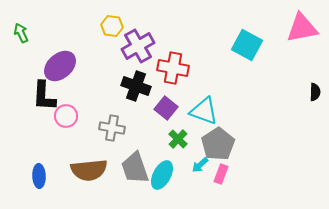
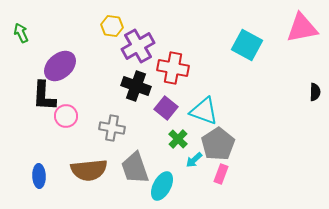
cyan arrow: moved 6 px left, 5 px up
cyan ellipse: moved 11 px down
